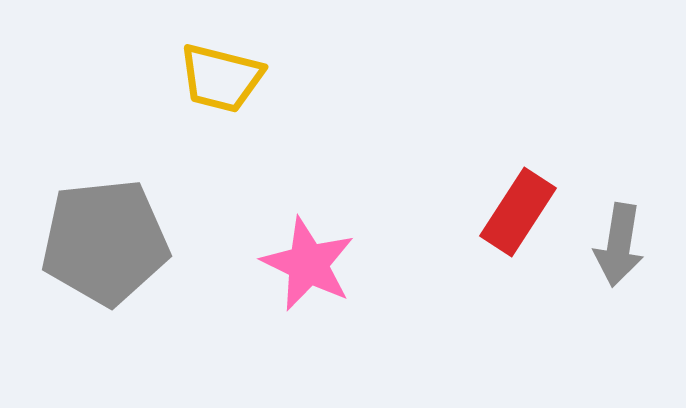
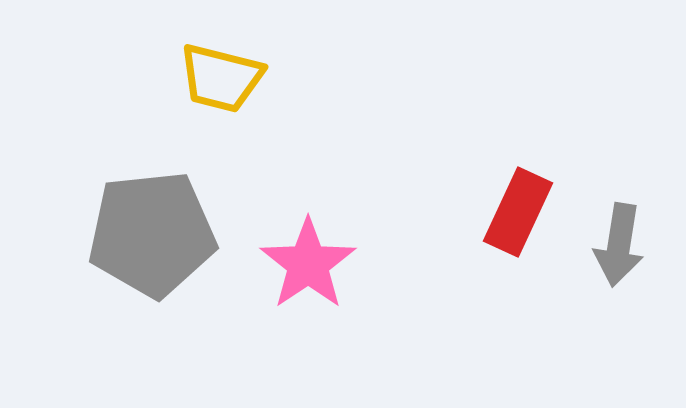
red rectangle: rotated 8 degrees counterclockwise
gray pentagon: moved 47 px right, 8 px up
pink star: rotated 12 degrees clockwise
